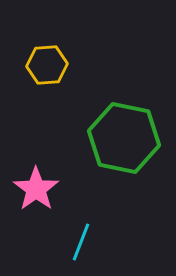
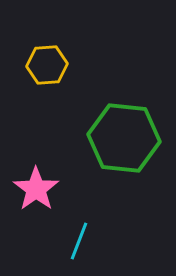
green hexagon: rotated 6 degrees counterclockwise
cyan line: moved 2 px left, 1 px up
